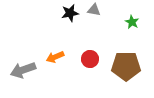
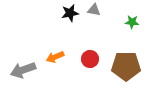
green star: rotated 24 degrees counterclockwise
